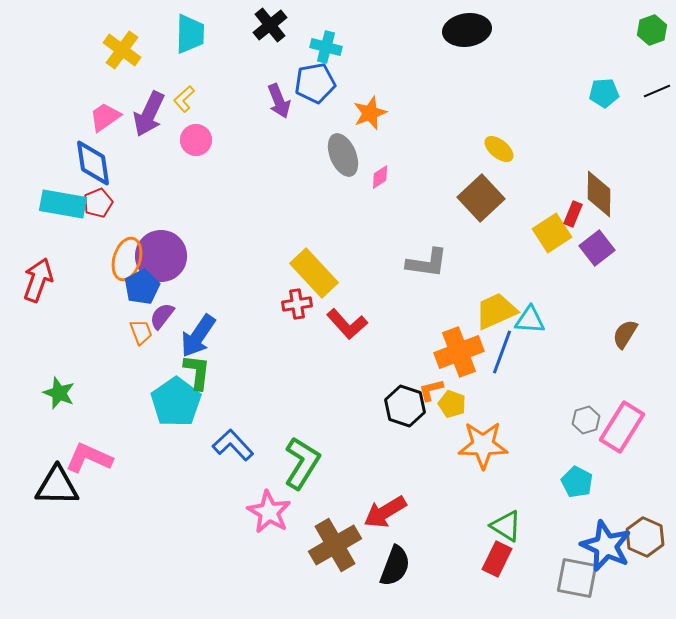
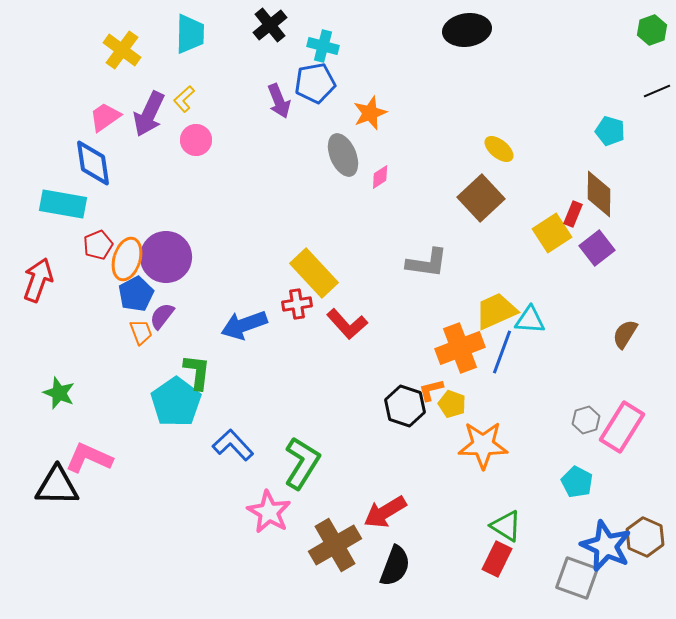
cyan cross at (326, 47): moved 3 px left, 1 px up
cyan pentagon at (604, 93): moved 6 px right, 38 px down; rotated 20 degrees clockwise
red pentagon at (98, 203): moved 42 px down
purple circle at (161, 256): moved 5 px right, 1 px down
blue pentagon at (142, 287): moved 6 px left, 7 px down
blue arrow at (198, 336): moved 46 px right, 11 px up; rotated 36 degrees clockwise
orange cross at (459, 352): moved 1 px right, 4 px up
gray square at (577, 578): rotated 9 degrees clockwise
